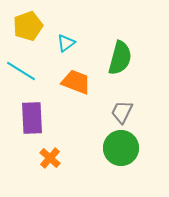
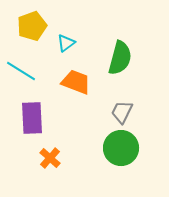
yellow pentagon: moved 4 px right
